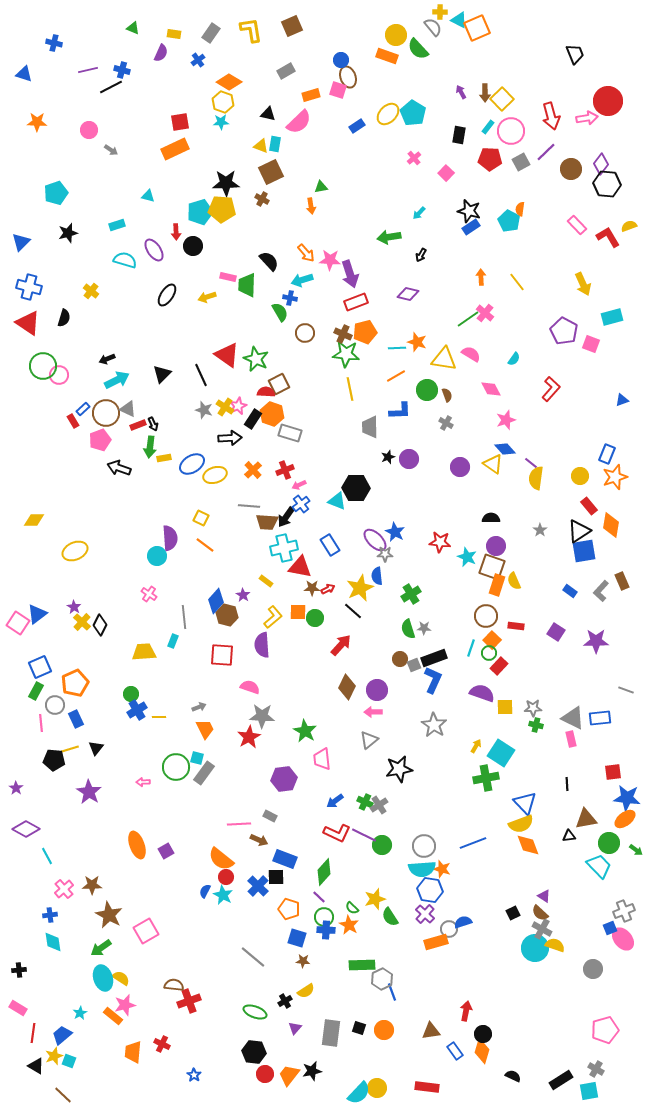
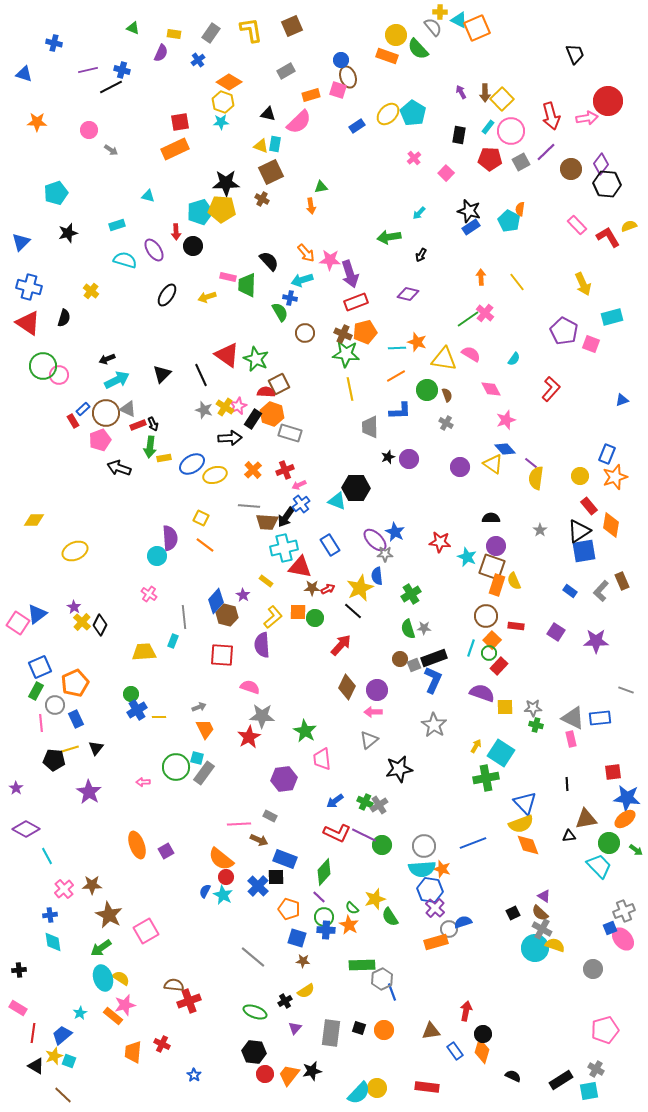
purple cross at (425, 914): moved 10 px right, 6 px up
